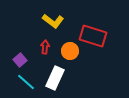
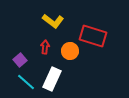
white rectangle: moved 3 px left, 1 px down
